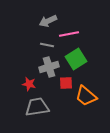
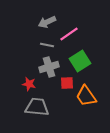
gray arrow: moved 1 px left, 1 px down
pink line: rotated 24 degrees counterclockwise
green square: moved 4 px right, 2 px down
red square: moved 1 px right
orange trapezoid: rotated 15 degrees clockwise
gray trapezoid: rotated 15 degrees clockwise
